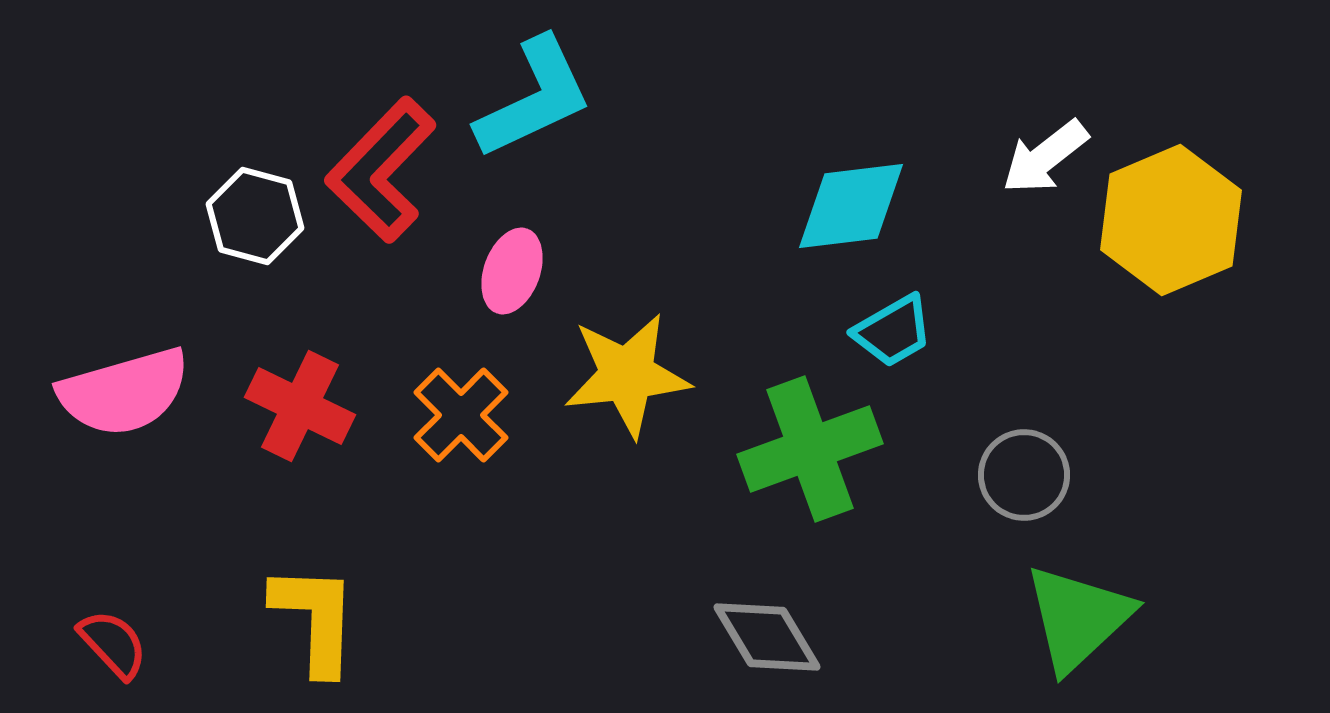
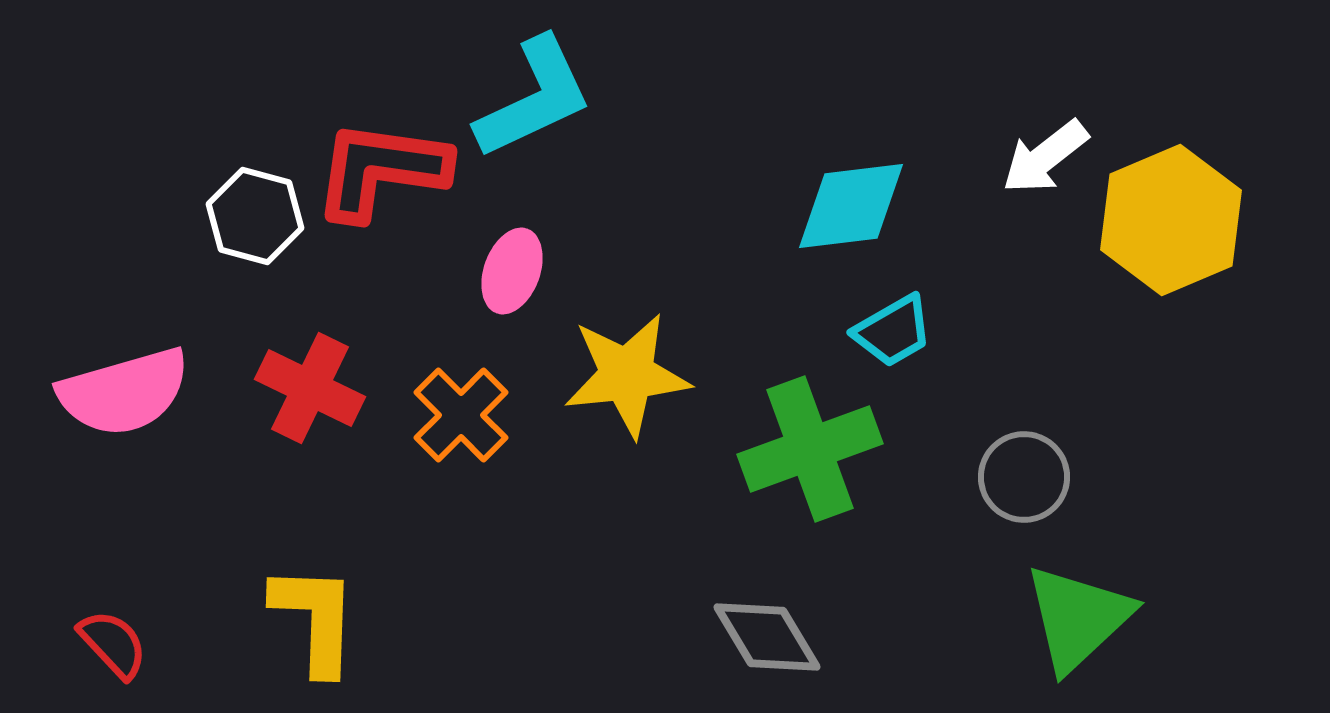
red L-shape: rotated 54 degrees clockwise
red cross: moved 10 px right, 18 px up
gray circle: moved 2 px down
